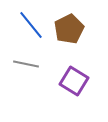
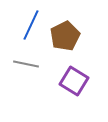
blue line: rotated 64 degrees clockwise
brown pentagon: moved 4 px left, 7 px down
